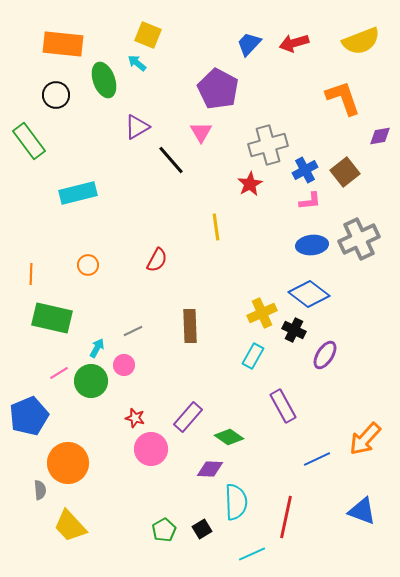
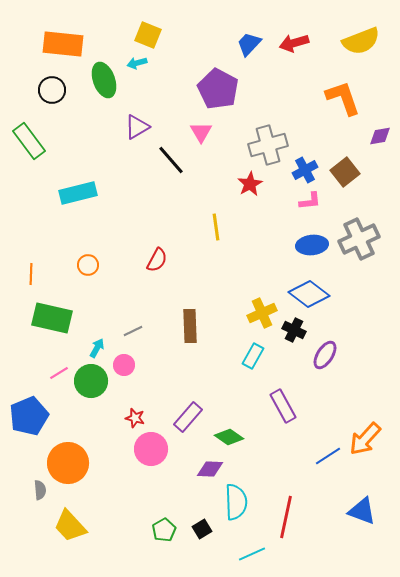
cyan arrow at (137, 63): rotated 54 degrees counterclockwise
black circle at (56, 95): moved 4 px left, 5 px up
blue line at (317, 459): moved 11 px right, 3 px up; rotated 8 degrees counterclockwise
